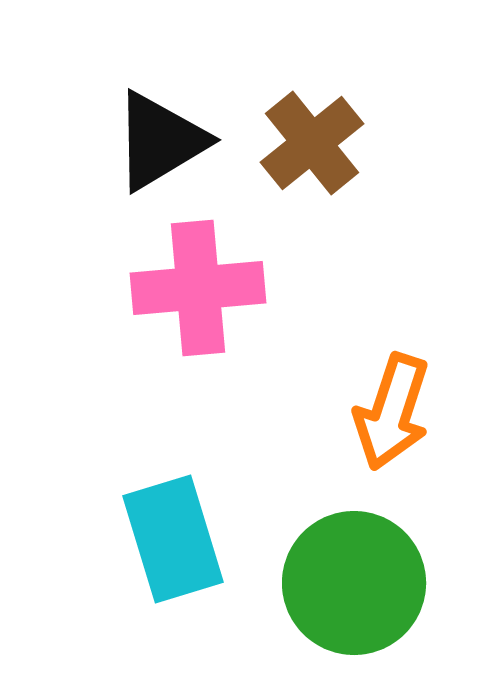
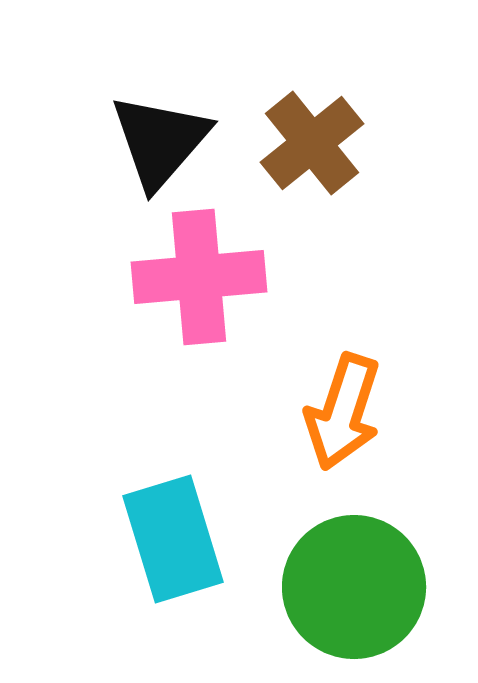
black triangle: rotated 18 degrees counterclockwise
pink cross: moved 1 px right, 11 px up
orange arrow: moved 49 px left
green circle: moved 4 px down
